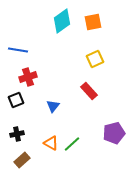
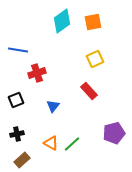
red cross: moved 9 px right, 4 px up
